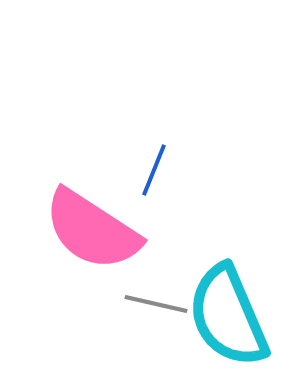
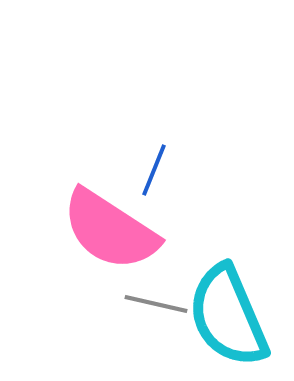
pink semicircle: moved 18 px right
